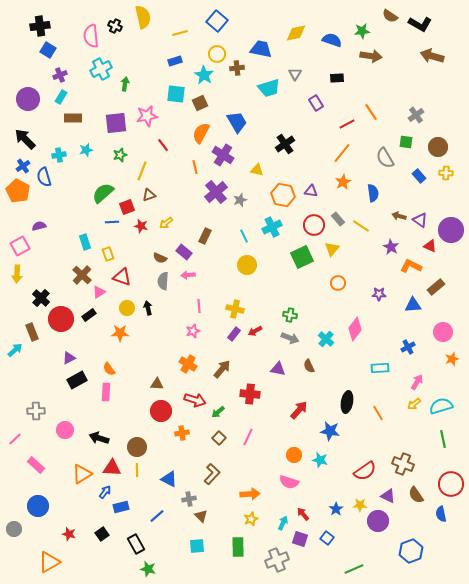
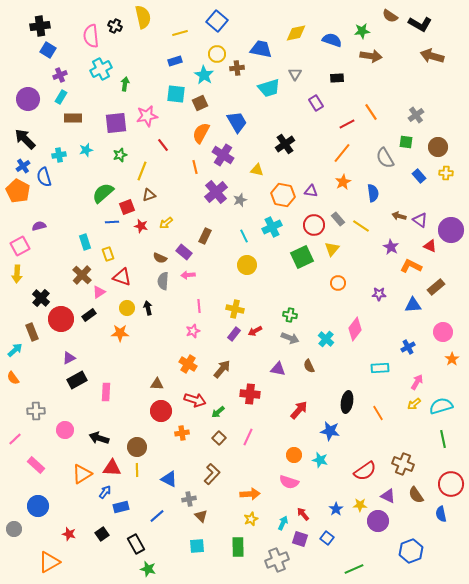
orange star at (452, 359): rotated 16 degrees counterclockwise
orange semicircle at (109, 369): moved 96 px left, 9 px down
